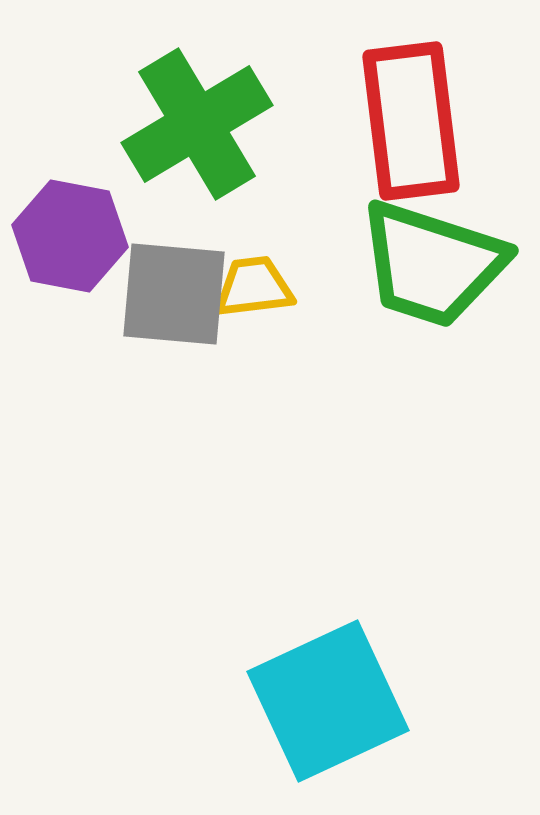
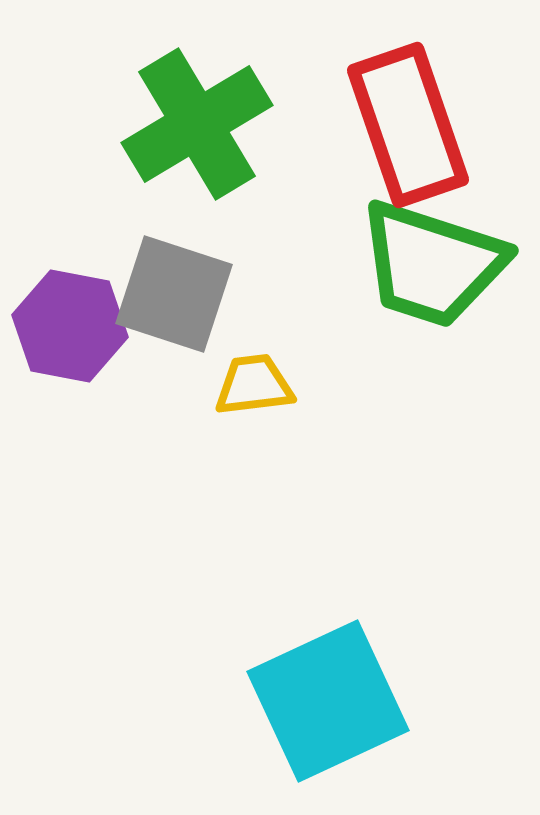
red rectangle: moved 3 px left, 4 px down; rotated 12 degrees counterclockwise
purple hexagon: moved 90 px down
yellow trapezoid: moved 98 px down
gray square: rotated 13 degrees clockwise
